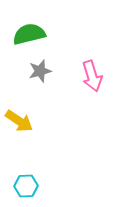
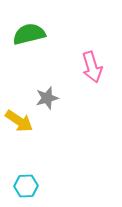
gray star: moved 7 px right, 27 px down
pink arrow: moved 9 px up
